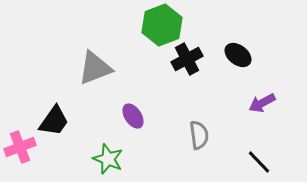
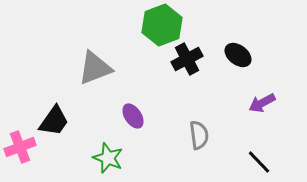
green star: moved 1 px up
